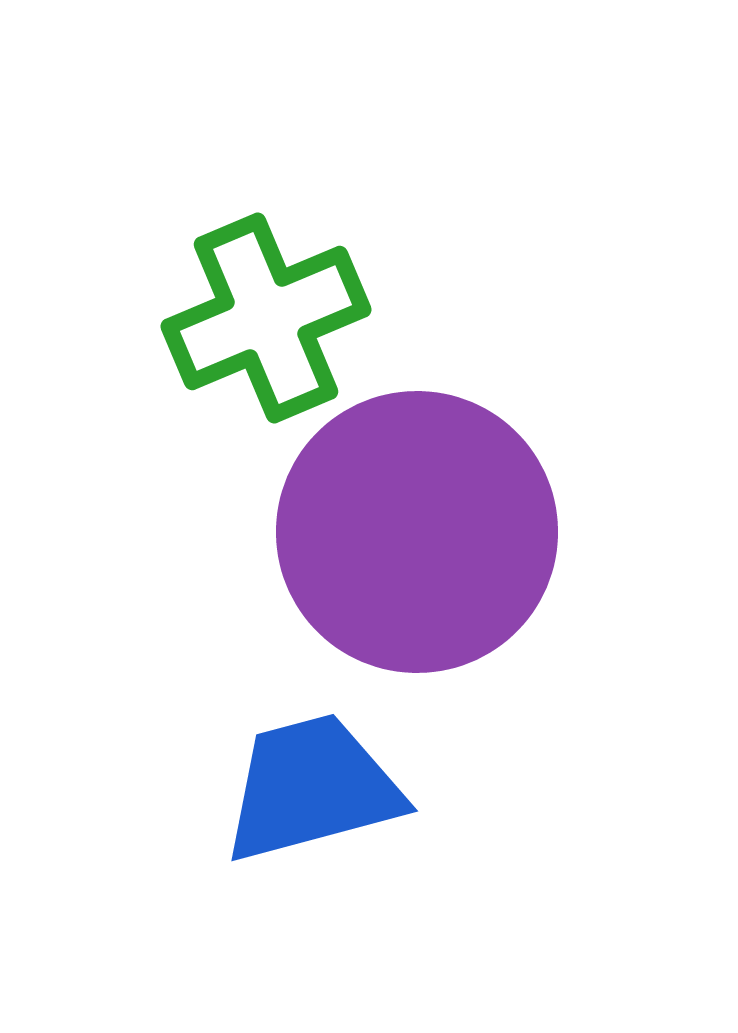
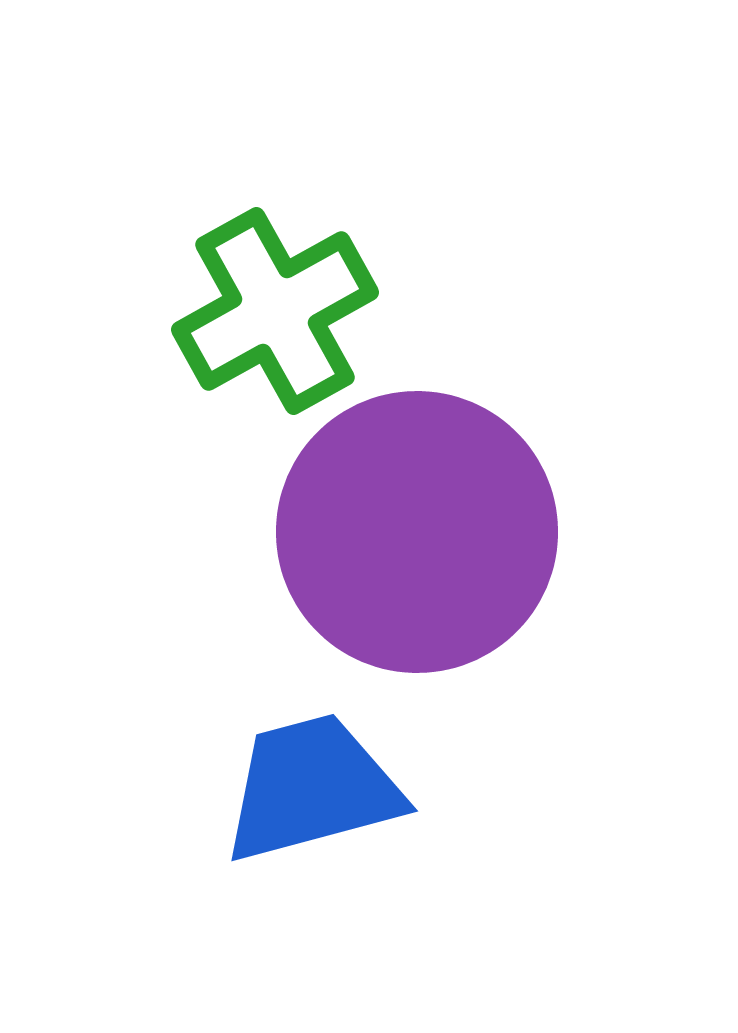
green cross: moved 9 px right, 7 px up; rotated 6 degrees counterclockwise
